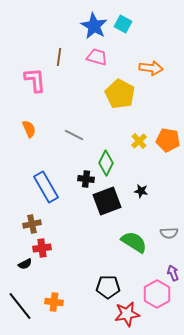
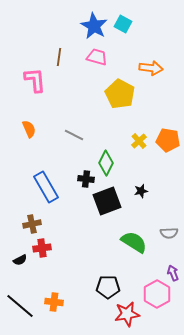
black star: rotated 24 degrees counterclockwise
black semicircle: moved 5 px left, 4 px up
black line: rotated 12 degrees counterclockwise
